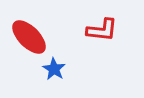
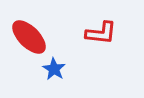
red L-shape: moved 1 px left, 3 px down
